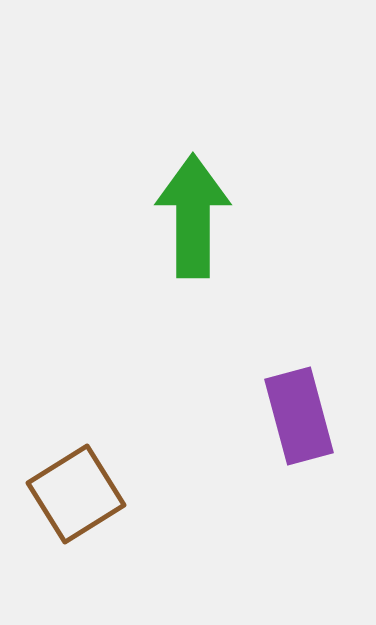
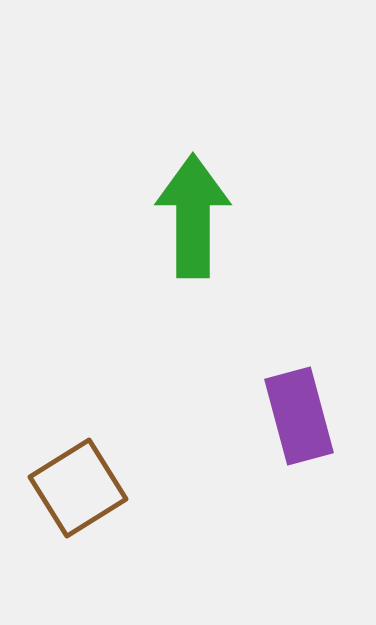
brown square: moved 2 px right, 6 px up
